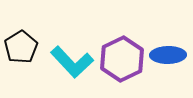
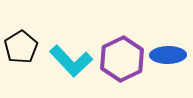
cyan L-shape: moved 1 px left, 1 px up
